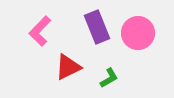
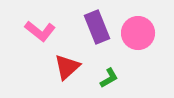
pink L-shape: rotated 96 degrees counterclockwise
red triangle: moved 1 px left; rotated 16 degrees counterclockwise
